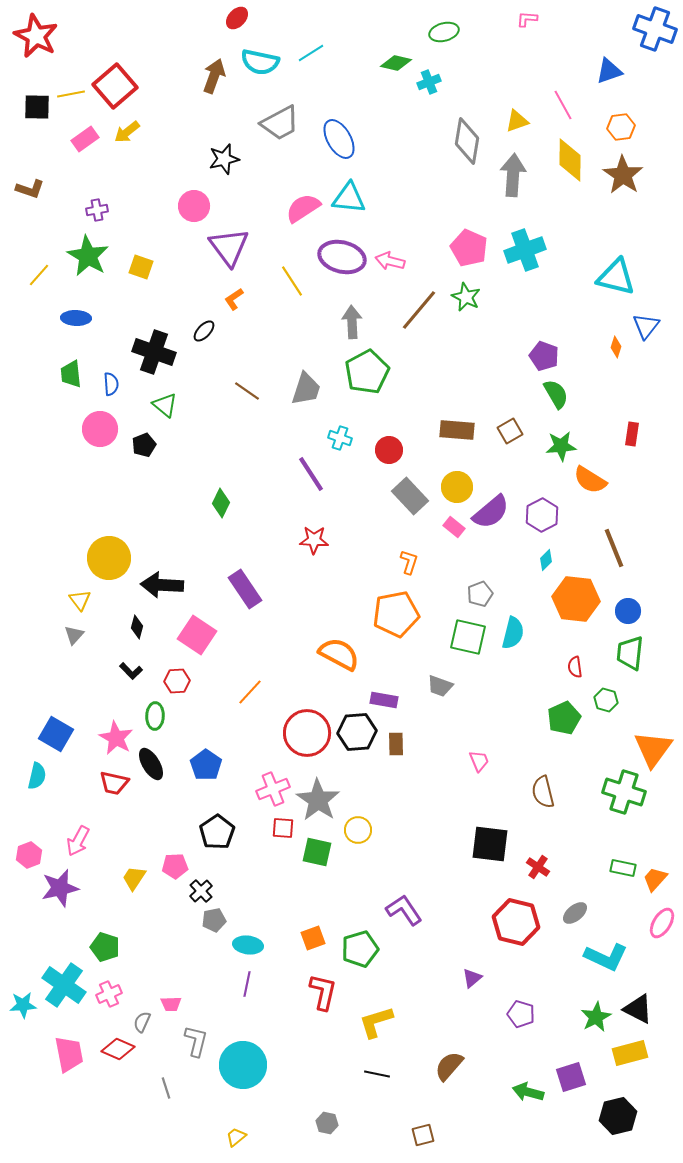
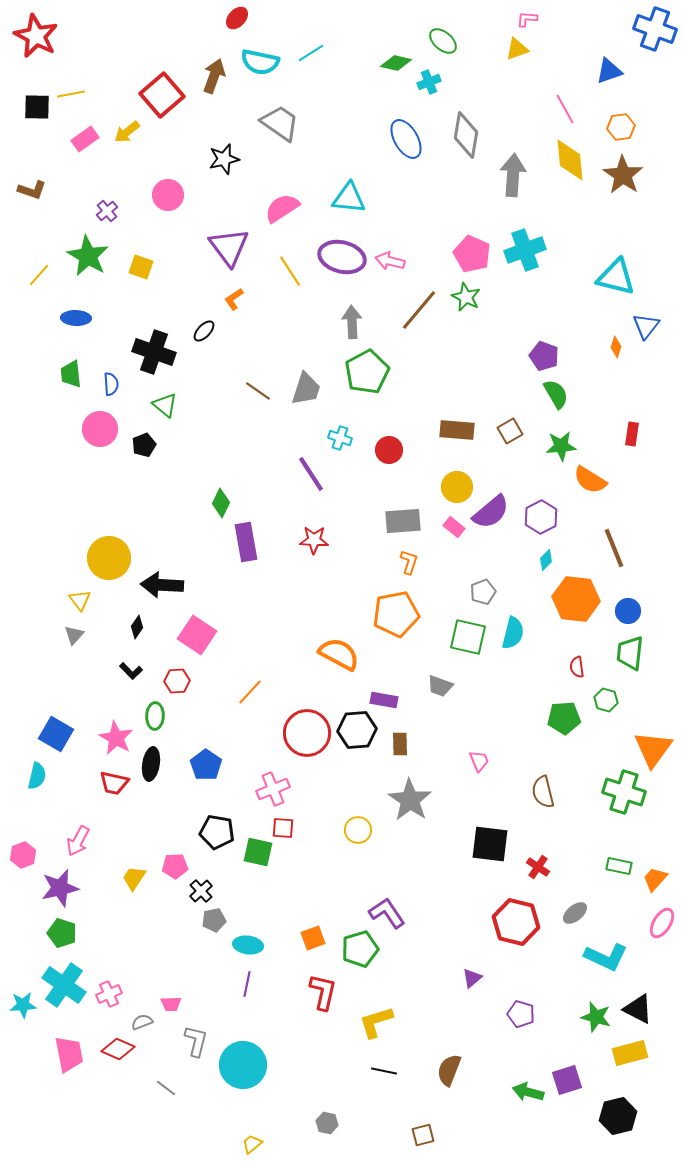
green ellipse at (444, 32): moved 1 px left, 9 px down; rotated 56 degrees clockwise
red square at (115, 86): moved 47 px right, 9 px down
pink line at (563, 105): moved 2 px right, 4 px down
yellow triangle at (517, 121): moved 72 px up
gray trapezoid at (280, 123): rotated 117 degrees counterclockwise
blue ellipse at (339, 139): moved 67 px right
gray diamond at (467, 141): moved 1 px left, 6 px up
yellow diamond at (570, 160): rotated 6 degrees counterclockwise
brown L-shape at (30, 189): moved 2 px right, 1 px down
pink circle at (194, 206): moved 26 px left, 11 px up
pink semicircle at (303, 208): moved 21 px left
purple cross at (97, 210): moved 10 px right, 1 px down; rotated 30 degrees counterclockwise
pink pentagon at (469, 248): moved 3 px right, 6 px down
yellow line at (292, 281): moved 2 px left, 10 px up
brown line at (247, 391): moved 11 px right
gray rectangle at (410, 496): moved 7 px left, 25 px down; rotated 51 degrees counterclockwise
purple hexagon at (542, 515): moved 1 px left, 2 px down
purple rectangle at (245, 589): moved 1 px right, 47 px up; rotated 24 degrees clockwise
gray pentagon at (480, 594): moved 3 px right, 2 px up
black diamond at (137, 627): rotated 20 degrees clockwise
red semicircle at (575, 667): moved 2 px right
green pentagon at (564, 718): rotated 20 degrees clockwise
black hexagon at (357, 732): moved 2 px up
brown rectangle at (396, 744): moved 4 px right
black ellipse at (151, 764): rotated 40 degrees clockwise
gray star at (318, 800): moved 92 px right
black pentagon at (217, 832): rotated 28 degrees counterclockwise
green square at (317, 852): moved 59 px left
pink hexagon at (29, 855): moved 6 px left
green rectangle at (623, 868): moved 4 px left, 2 px up
purple L-shape at (404, 910): moved 17 px left, 3 px down
green pentagon at (105, 947): moved 43 px left, 14 px up
green star at (596, 1017): rotated 28 degrees counterclockwise
gray semicircle at (142, 1022): rotated 45 degrees clockwise
brown semicircle at (449, 1066): moved 4 px down; rotated 20 degrees counterclockwise
black line at (377, 1074): moved 7 px right, 3 px up
purple square at (571, 1077): moved 4 px left, 3 px down
gray line at (166, 1088): rotated 35 degrees counterclockwise
yellow trapezoid at (236, 1137): moved 16 px right, 7 px down
